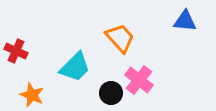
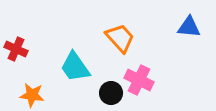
blue triangle: moved 4 px right, 6 px down
red cross: moved 2 px up
cyan trapezoid: rotated 100 degrees clockwise
pink cross: rotated 12 degrees counterclockwise
orange star: rotated 15 degrees counterclockwise
